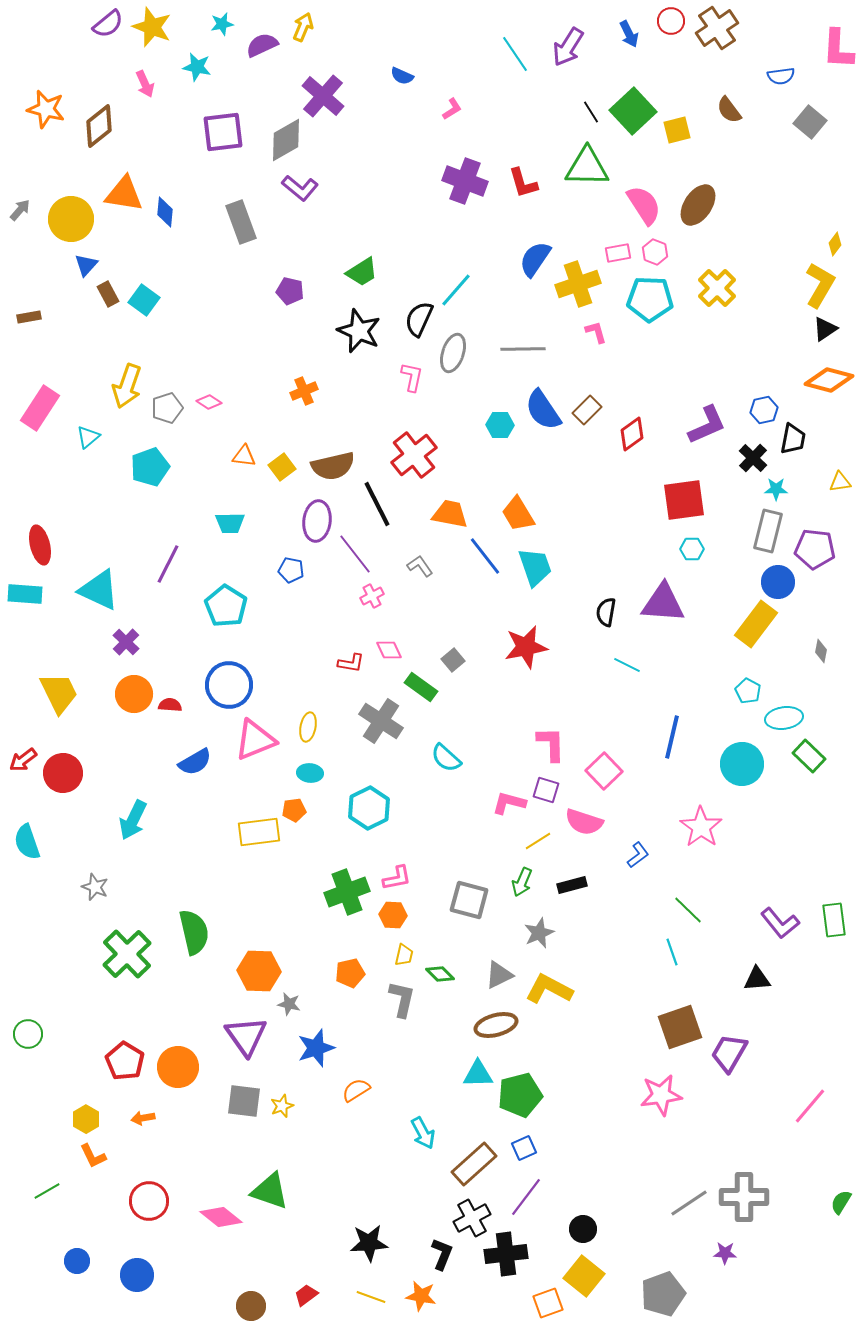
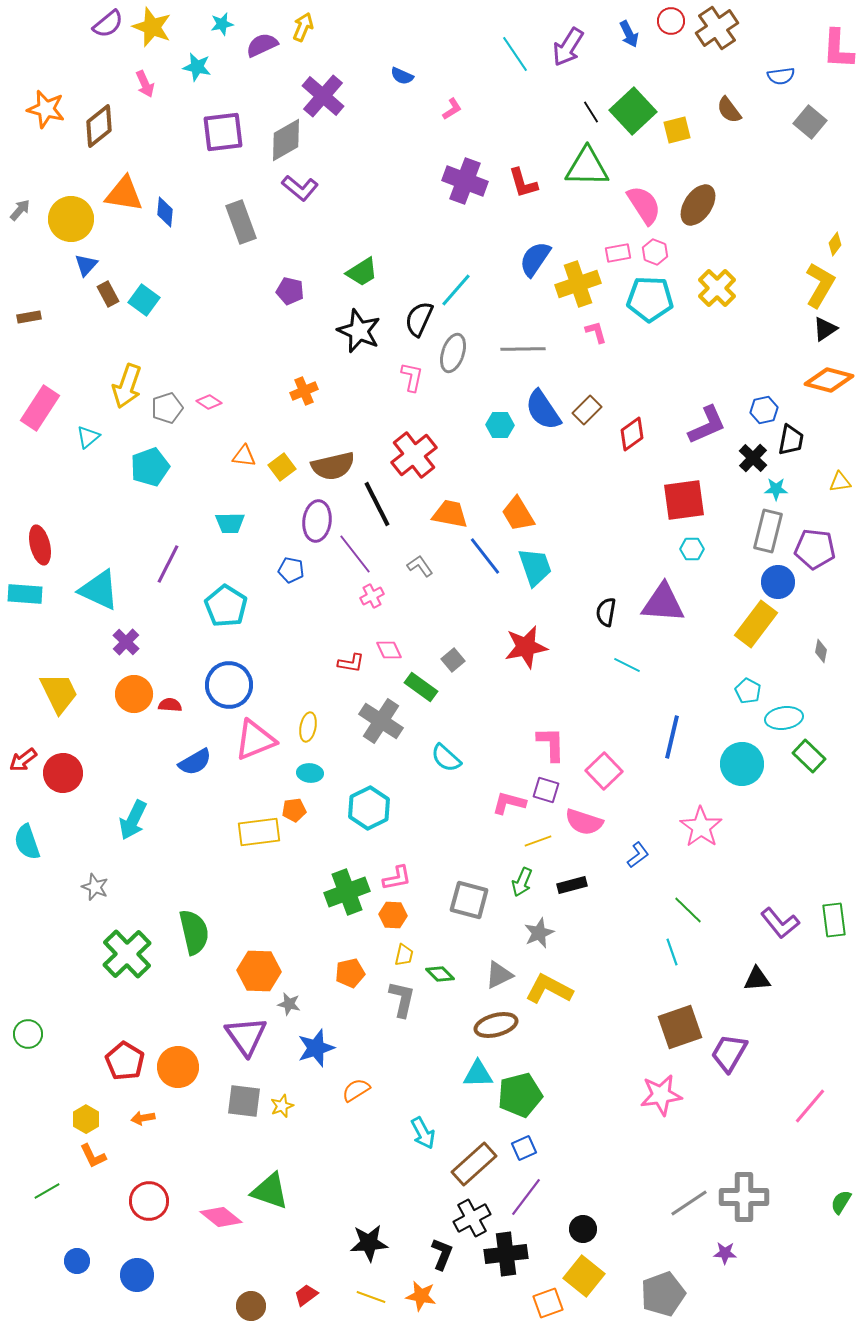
black trapezoid at (793, 439): moved 2 px left, 1 px down
yellow line at (538, 841): rotated 12 degrees clockwise
